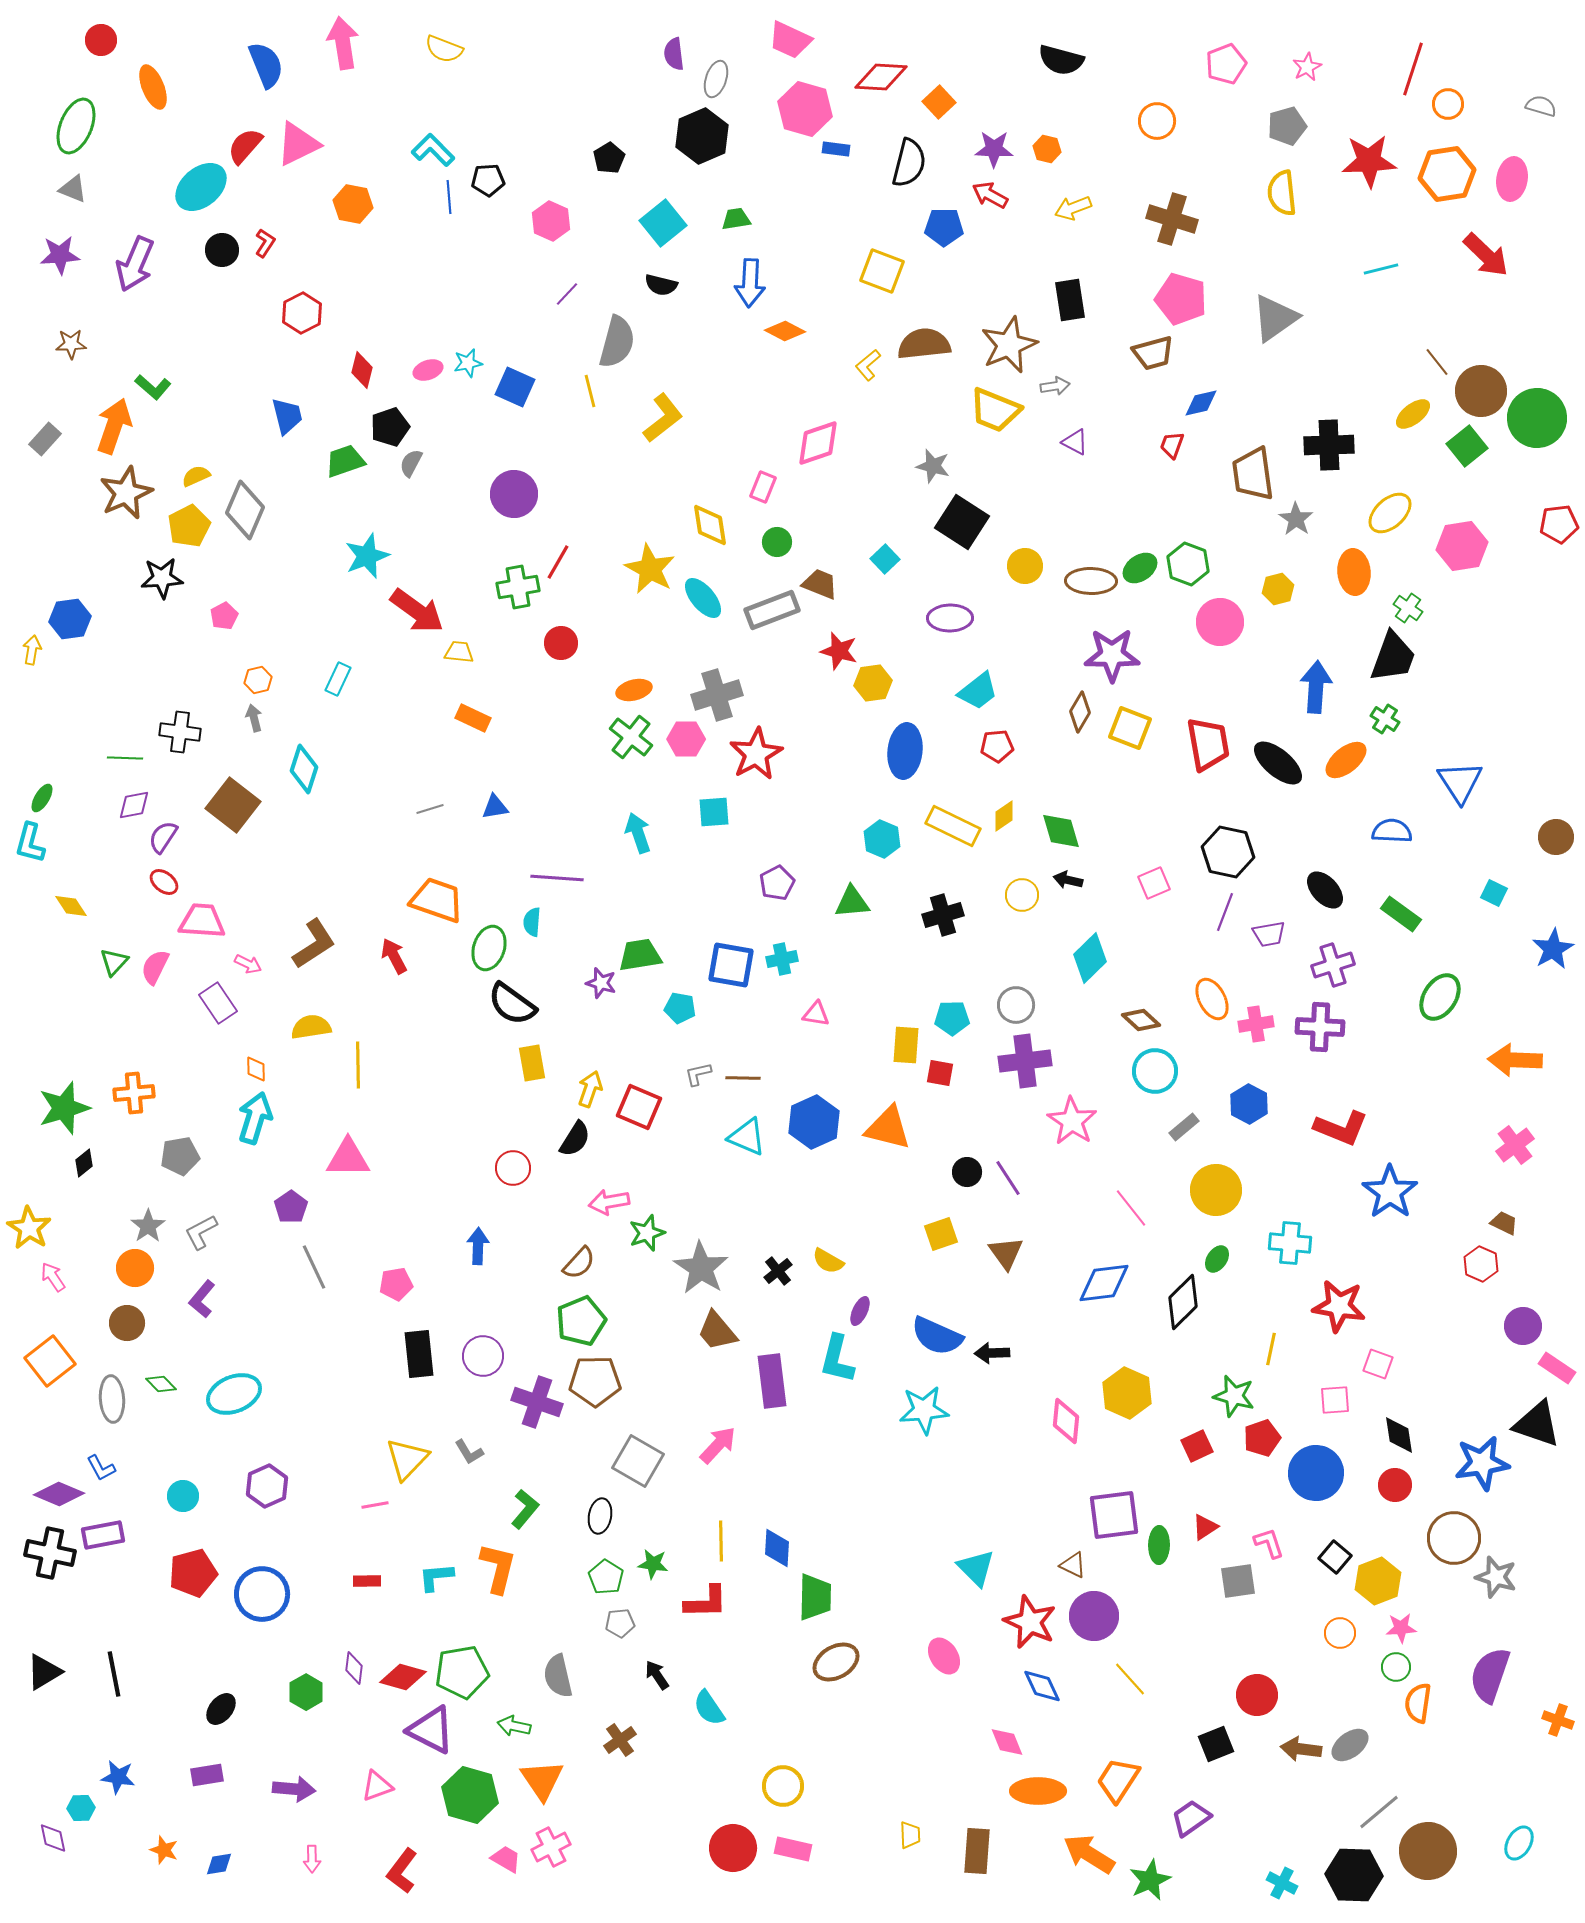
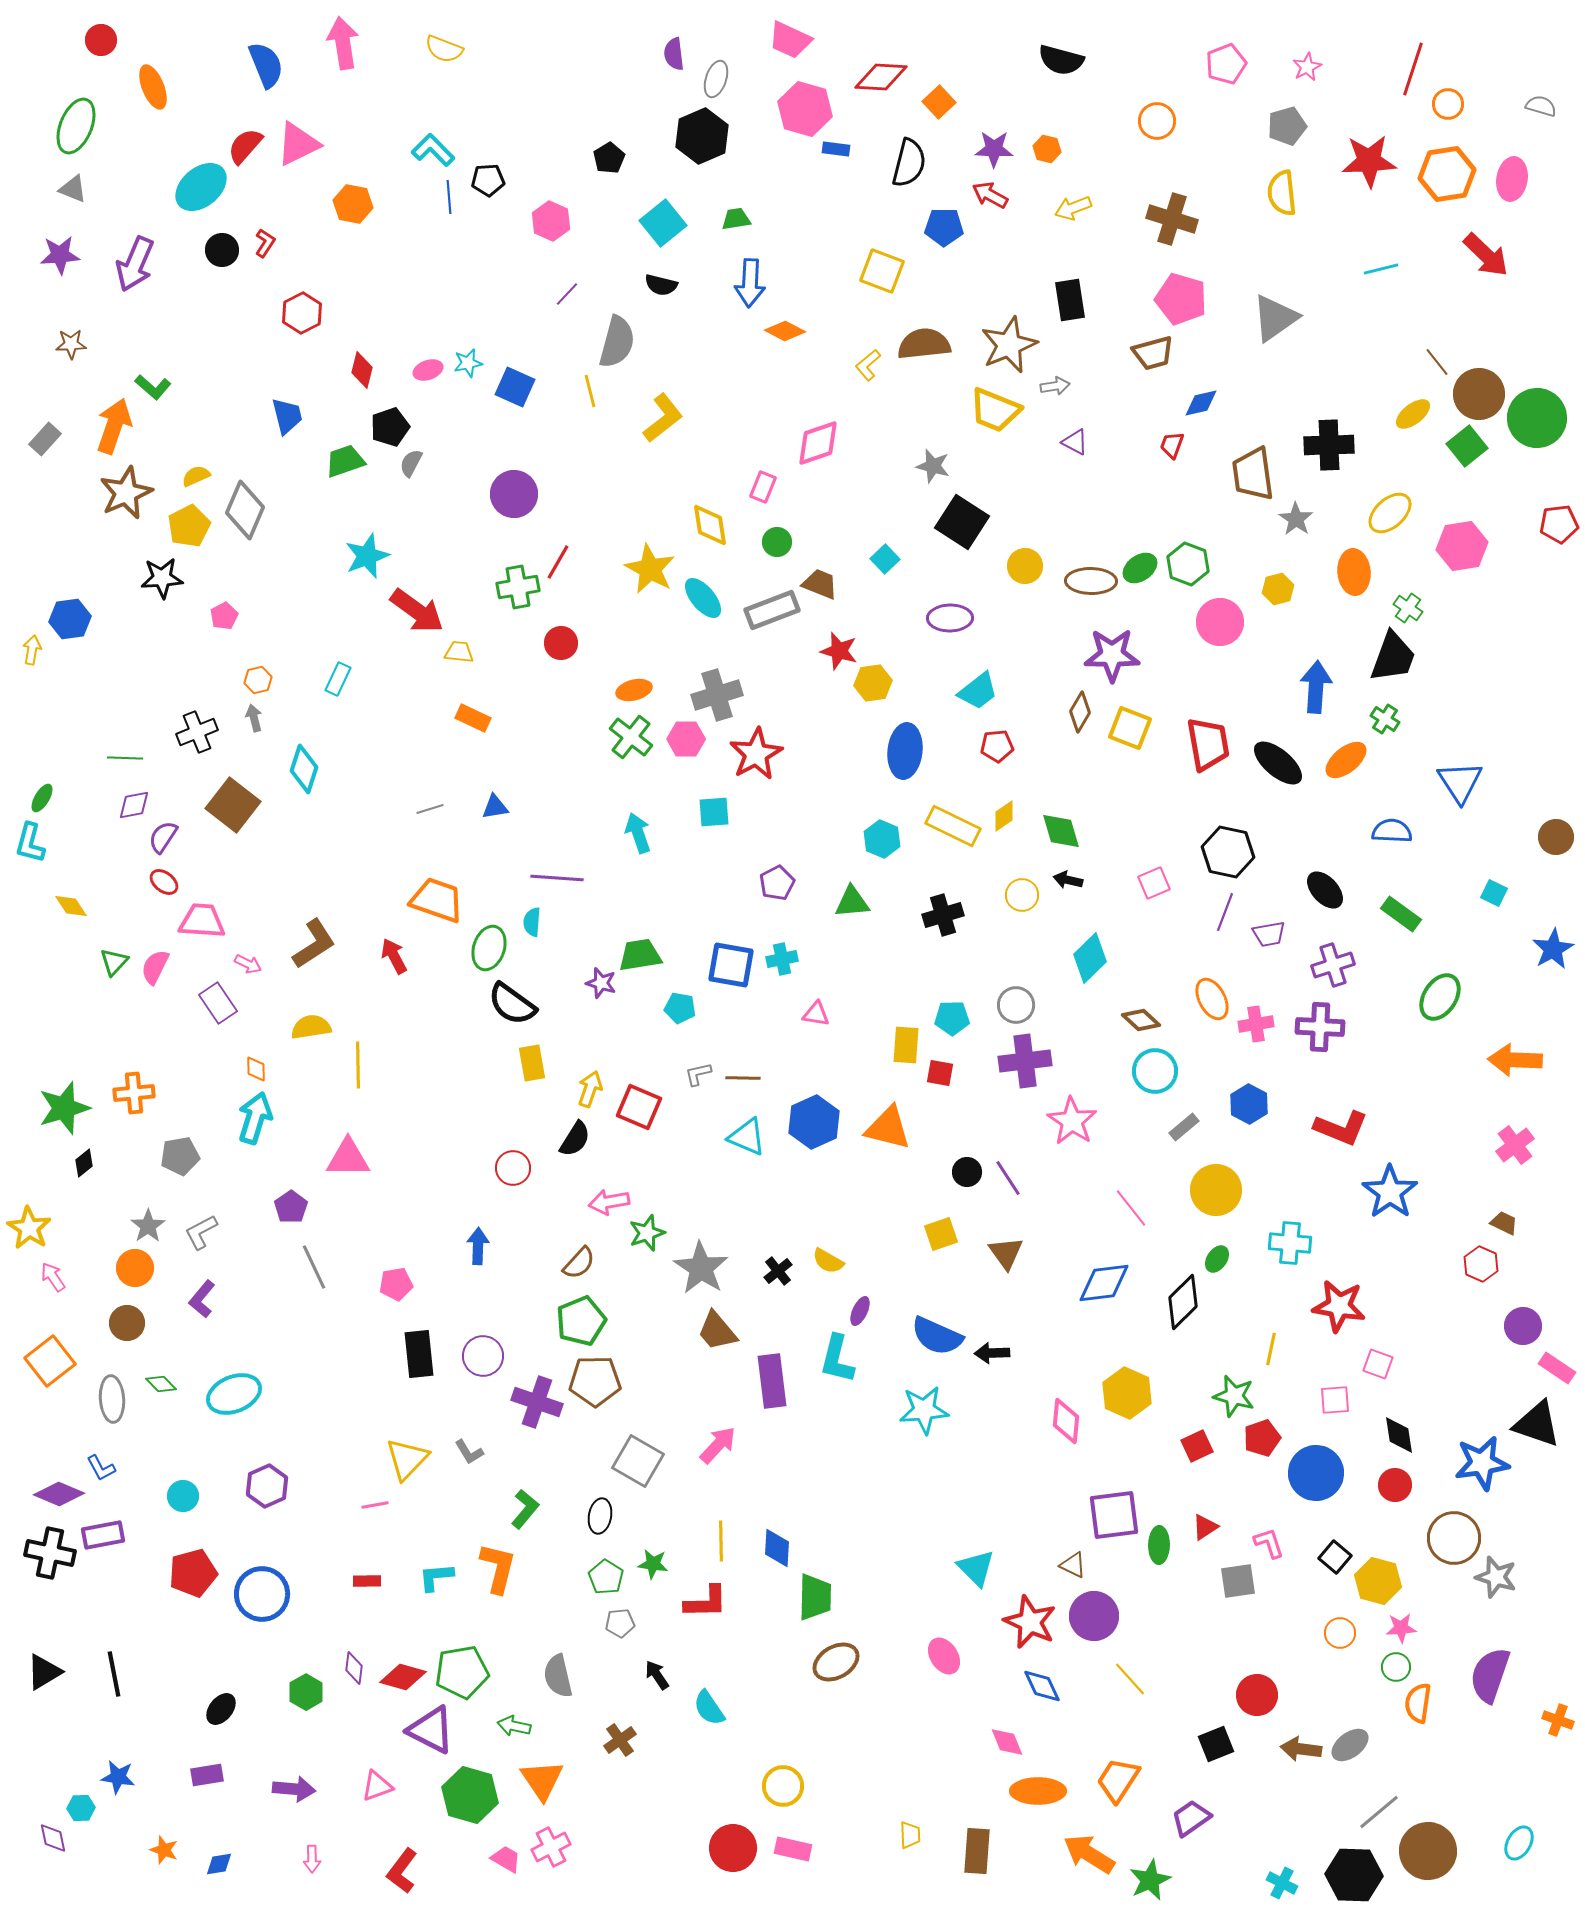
brown circle at (1481, 391): moved 2 px left, 3 px down
black cross at (180, 732): moved 17 px right; rotated 30 degrees counterclockwise
yellow hexagon at (1378, 1581): rotated 24 degrees counterclockwise
